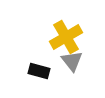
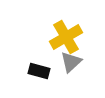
gray triangle: moved 1 px left, 1 px down; rotated 25 degrees clockwise
